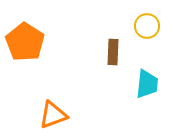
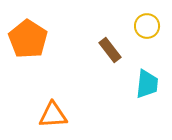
orange pentagon: moved 3 px right, 3 px up
brown rectangle: moved 3 px left, 2 px up; rotated 40 degrees counterclockwise
orange triangle: rotated 16 degrees clockwise
